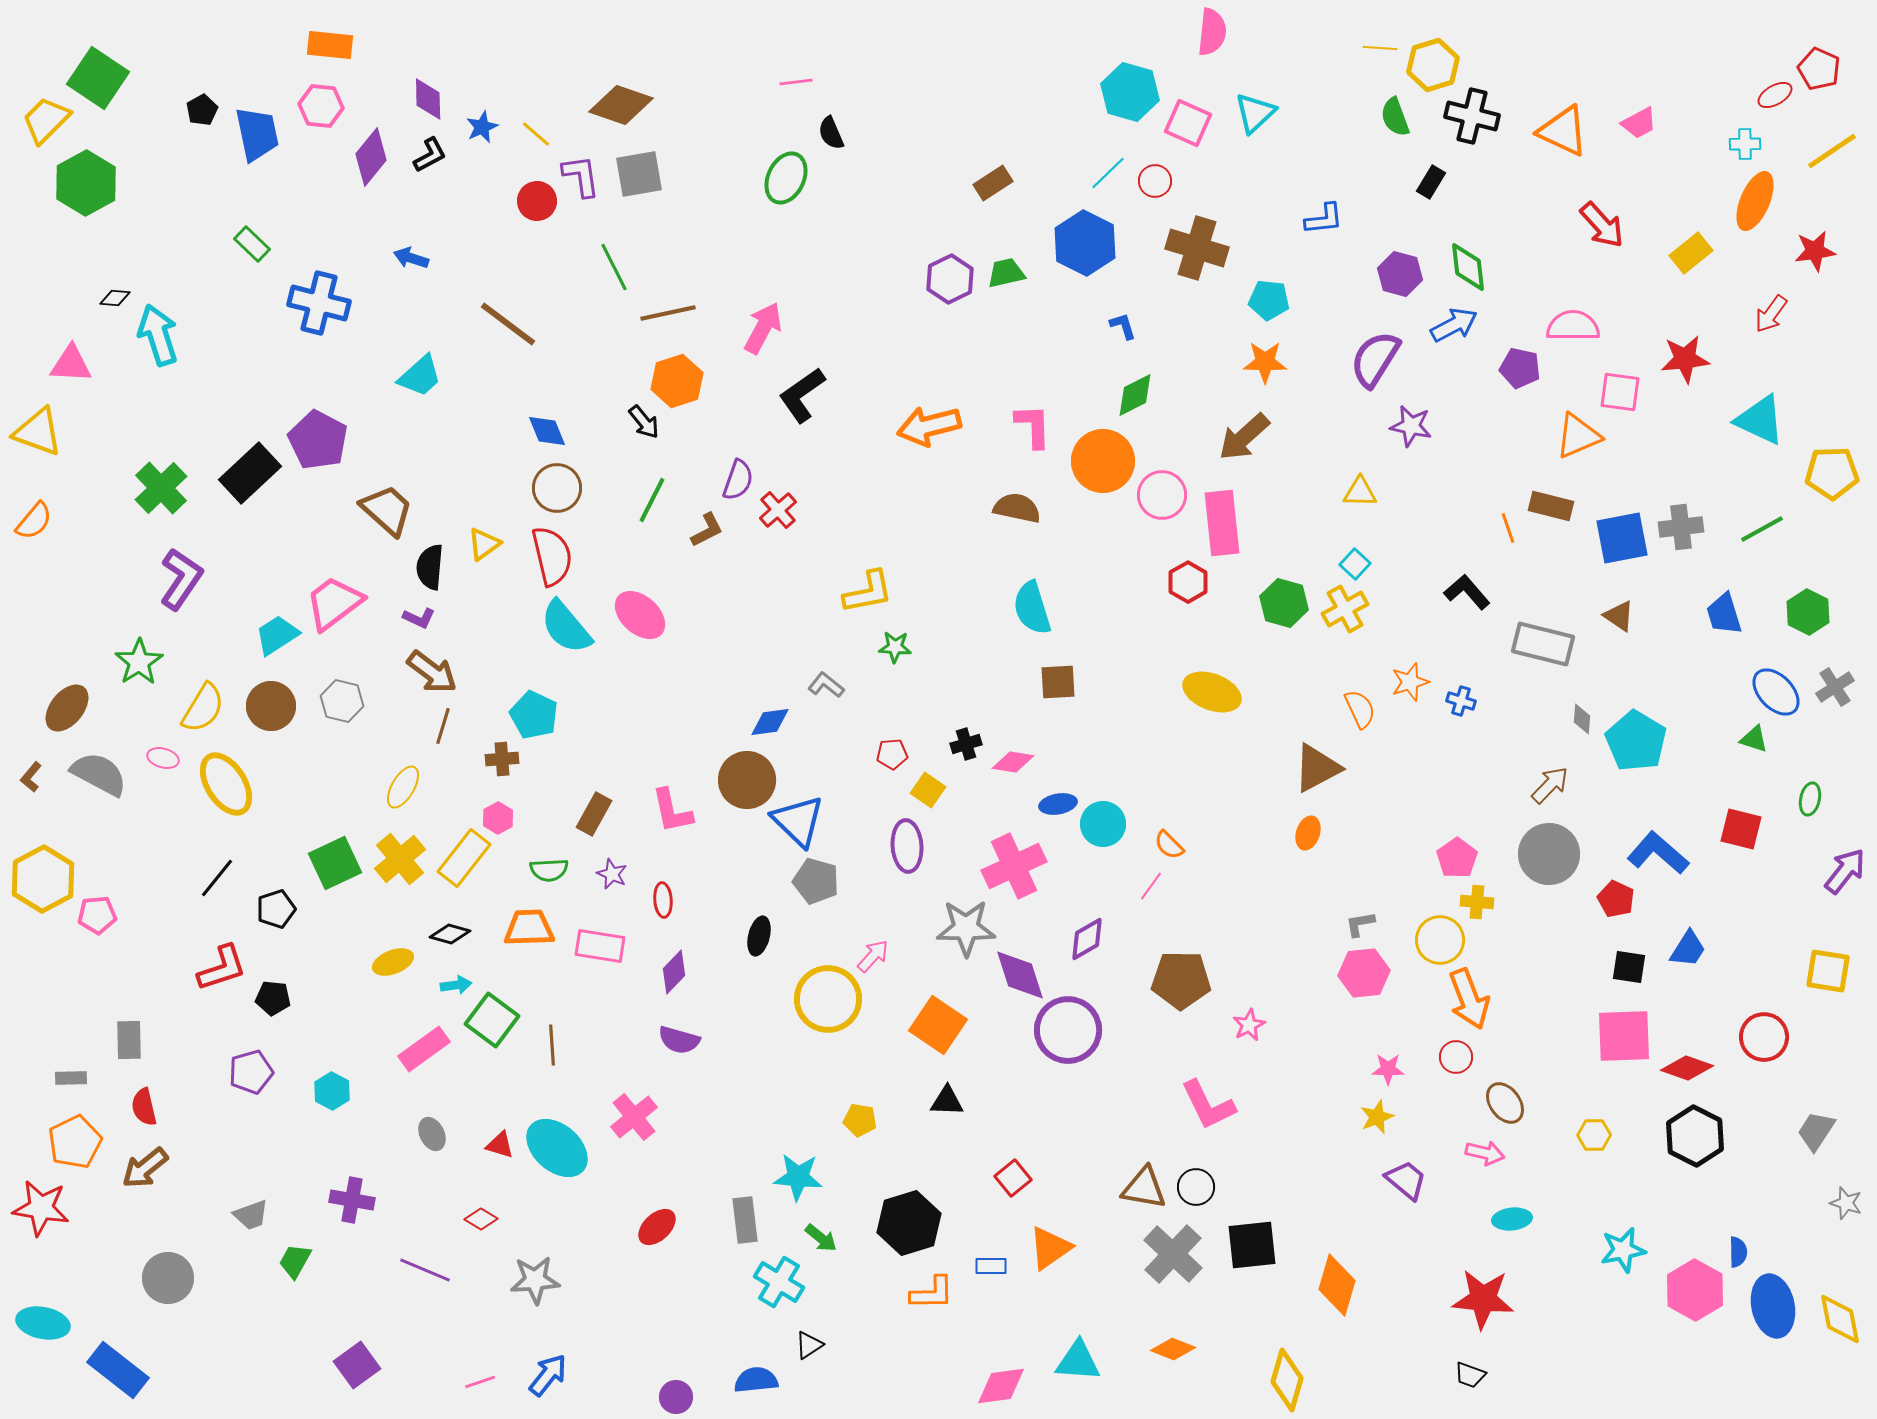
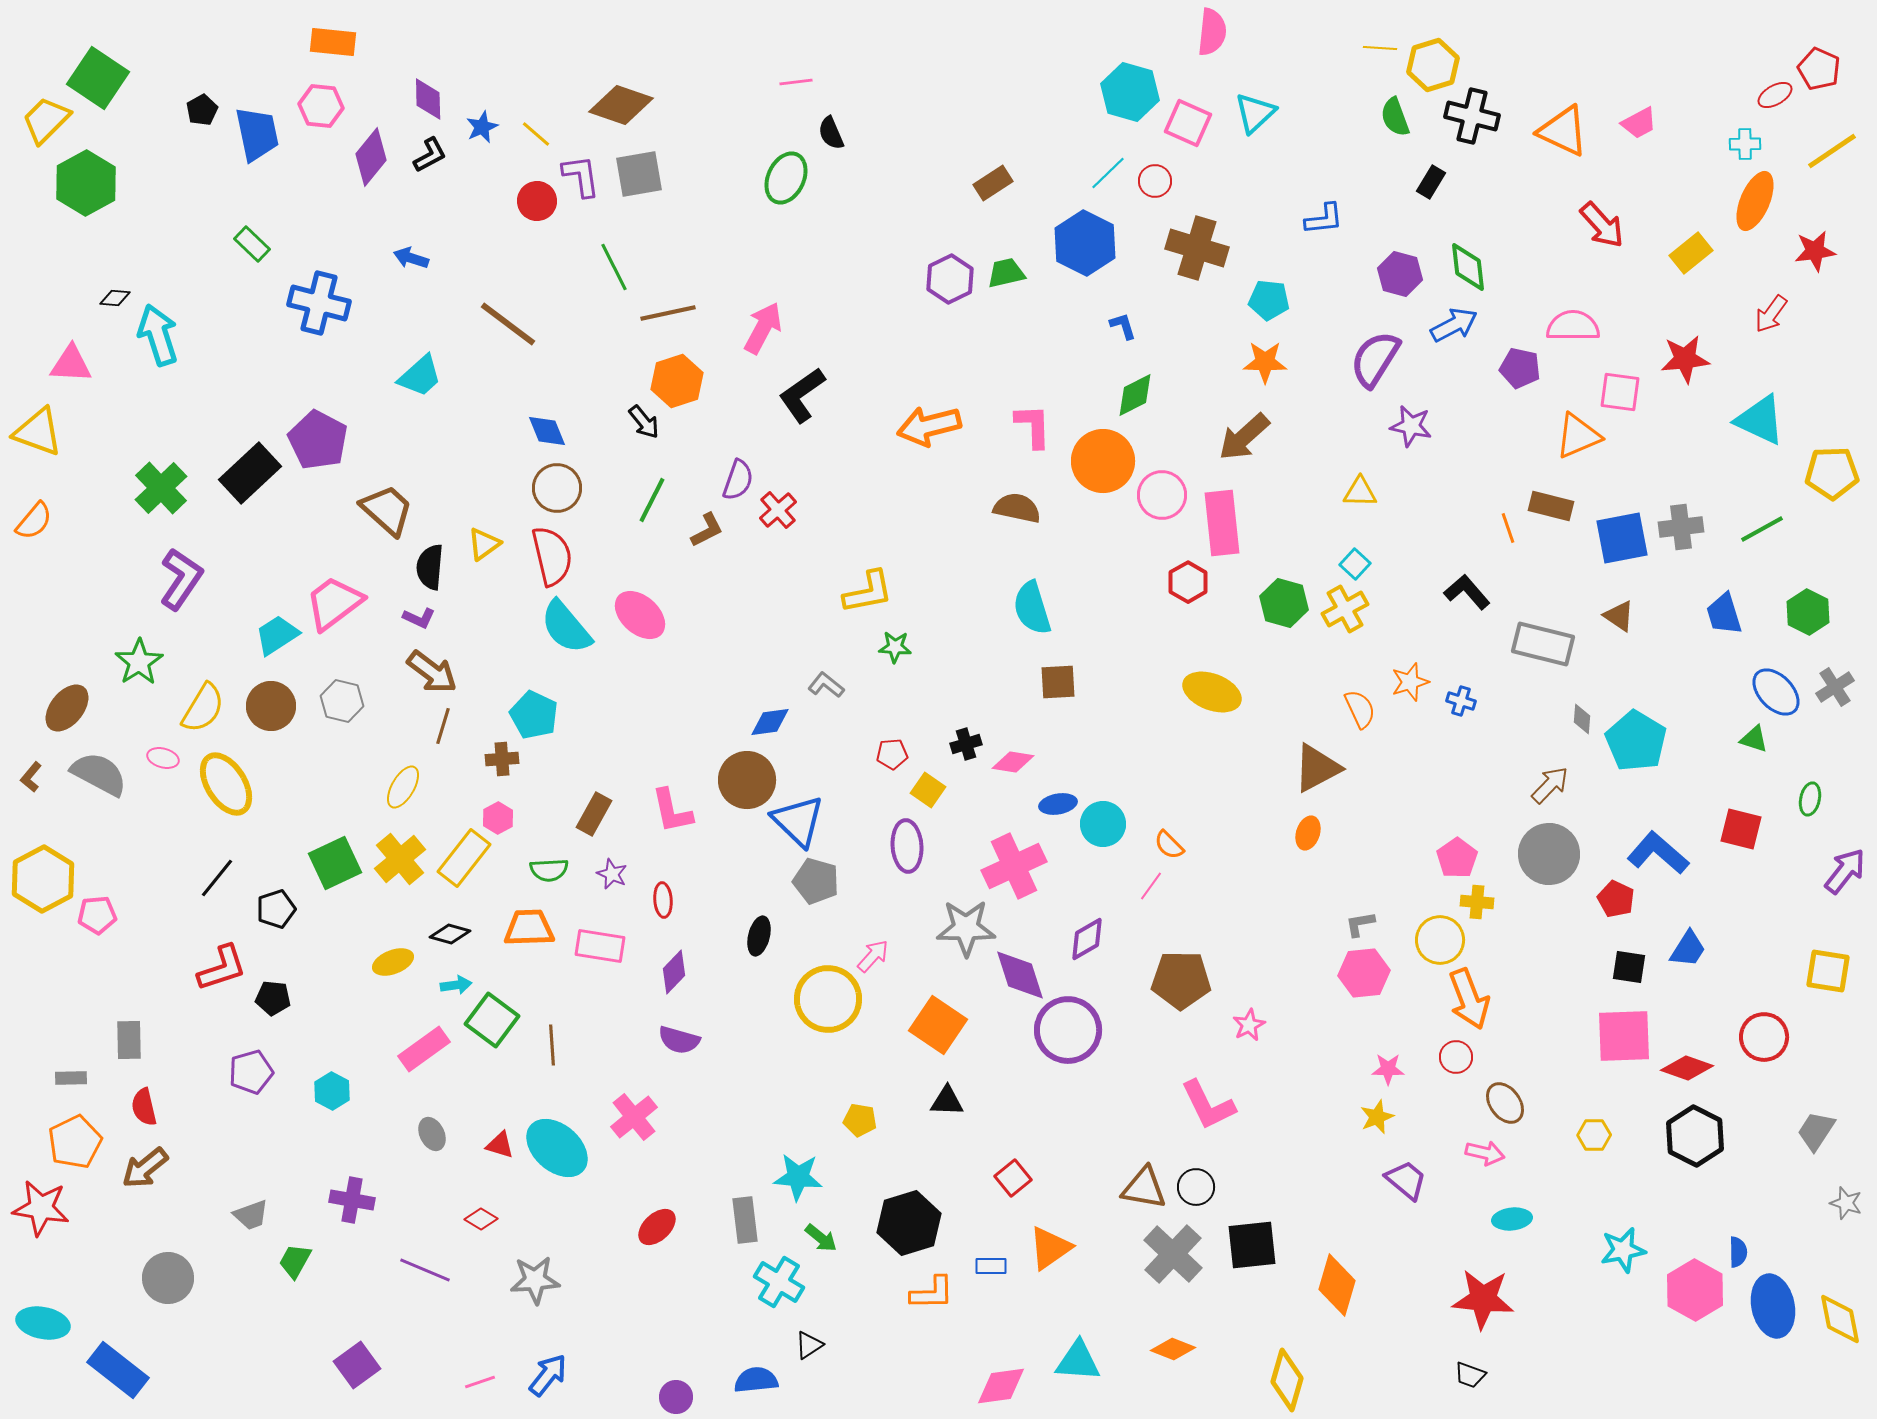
orange rectangle at (330, 45): moved 3 px right, 3 px up
